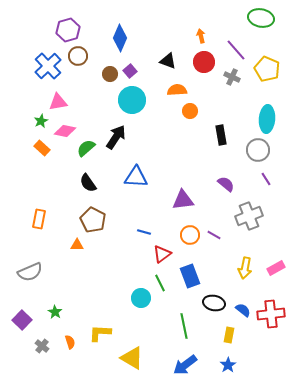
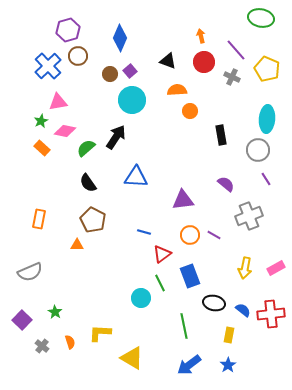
blue arrow at (185, 365): moved 4 px right
